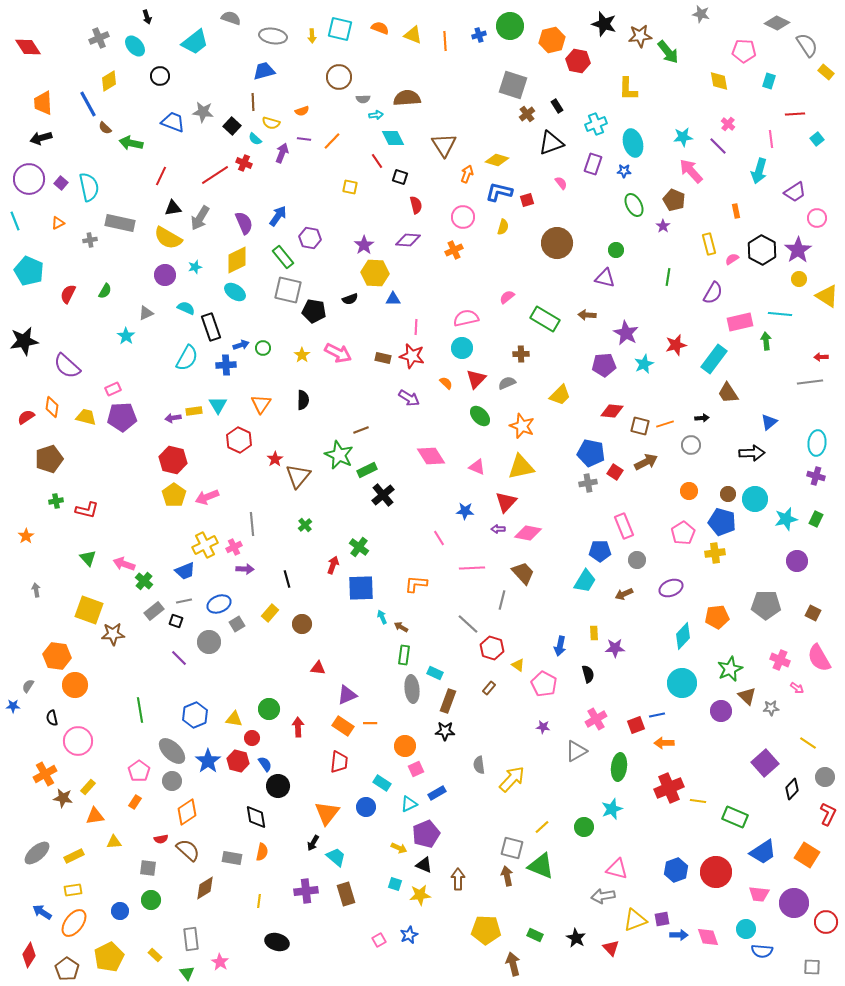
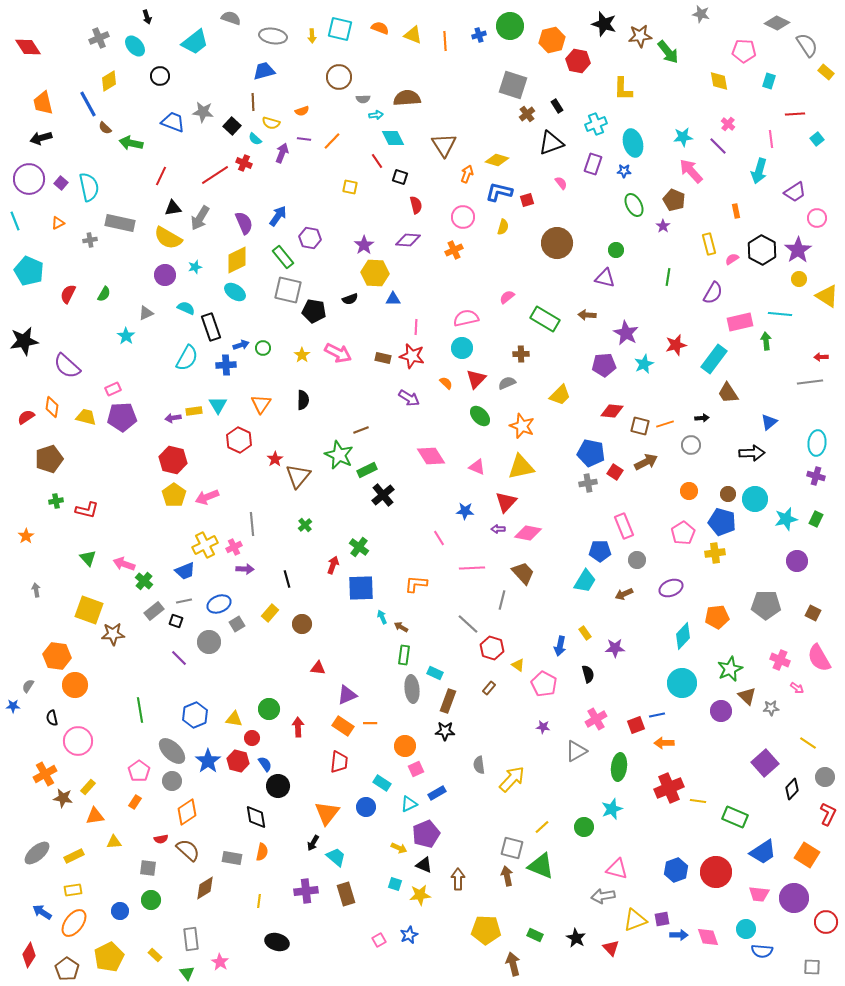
yellow L-shape at (628, 89): moved 5 px left
orange trapezoid at (43, 103): rotated 10 degrees counterclockwise
green semicircle at (105, 291): moved 1 px left, 3 px down
yellow rectangle at (594, 633): moved 9 px left; rotated 32 degrees counterclockwise
purple circle at (794, 903): moved 5 px up
